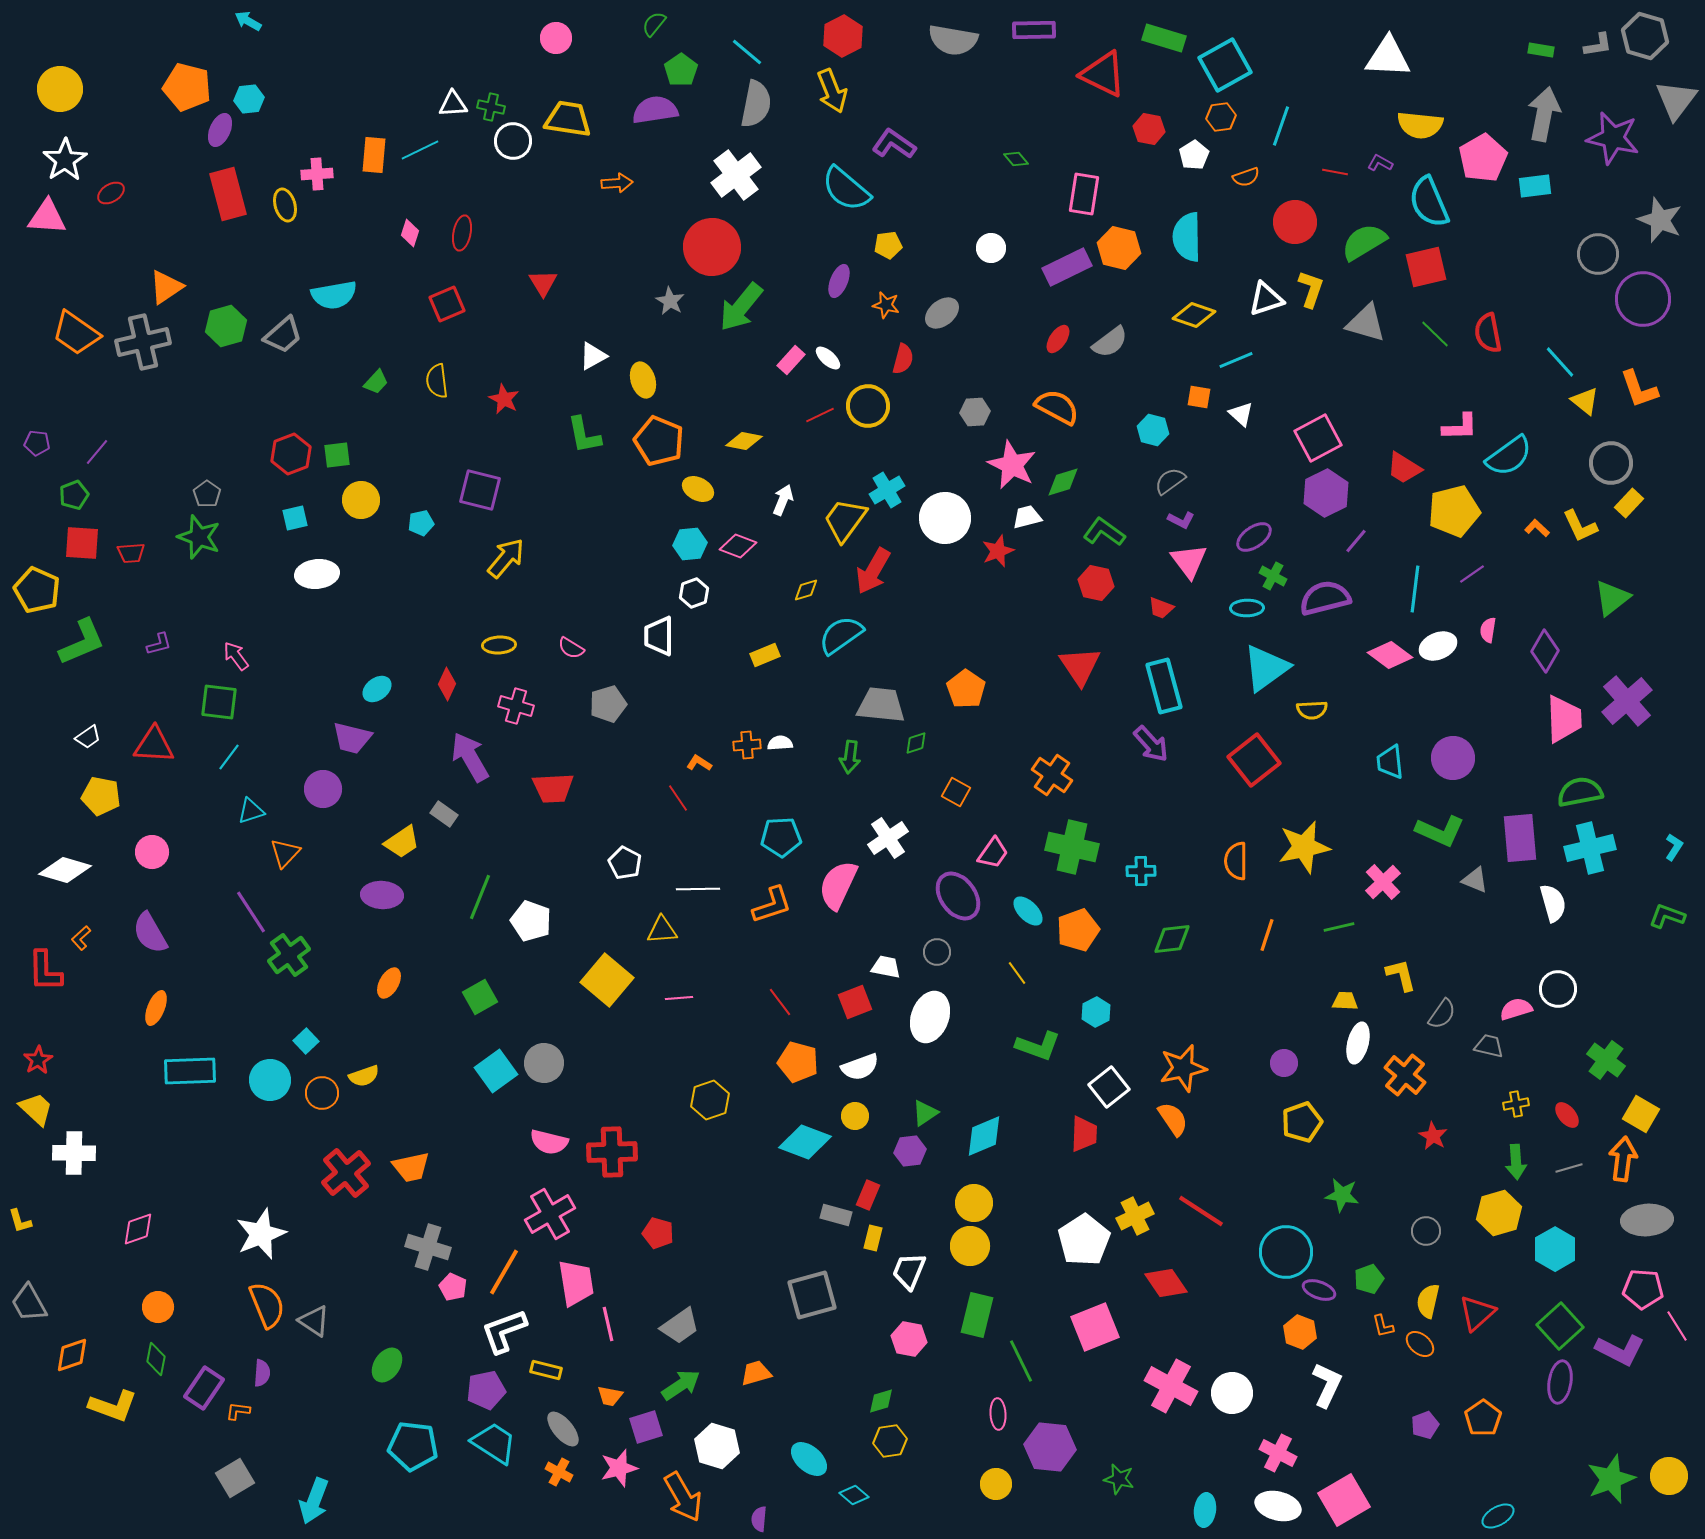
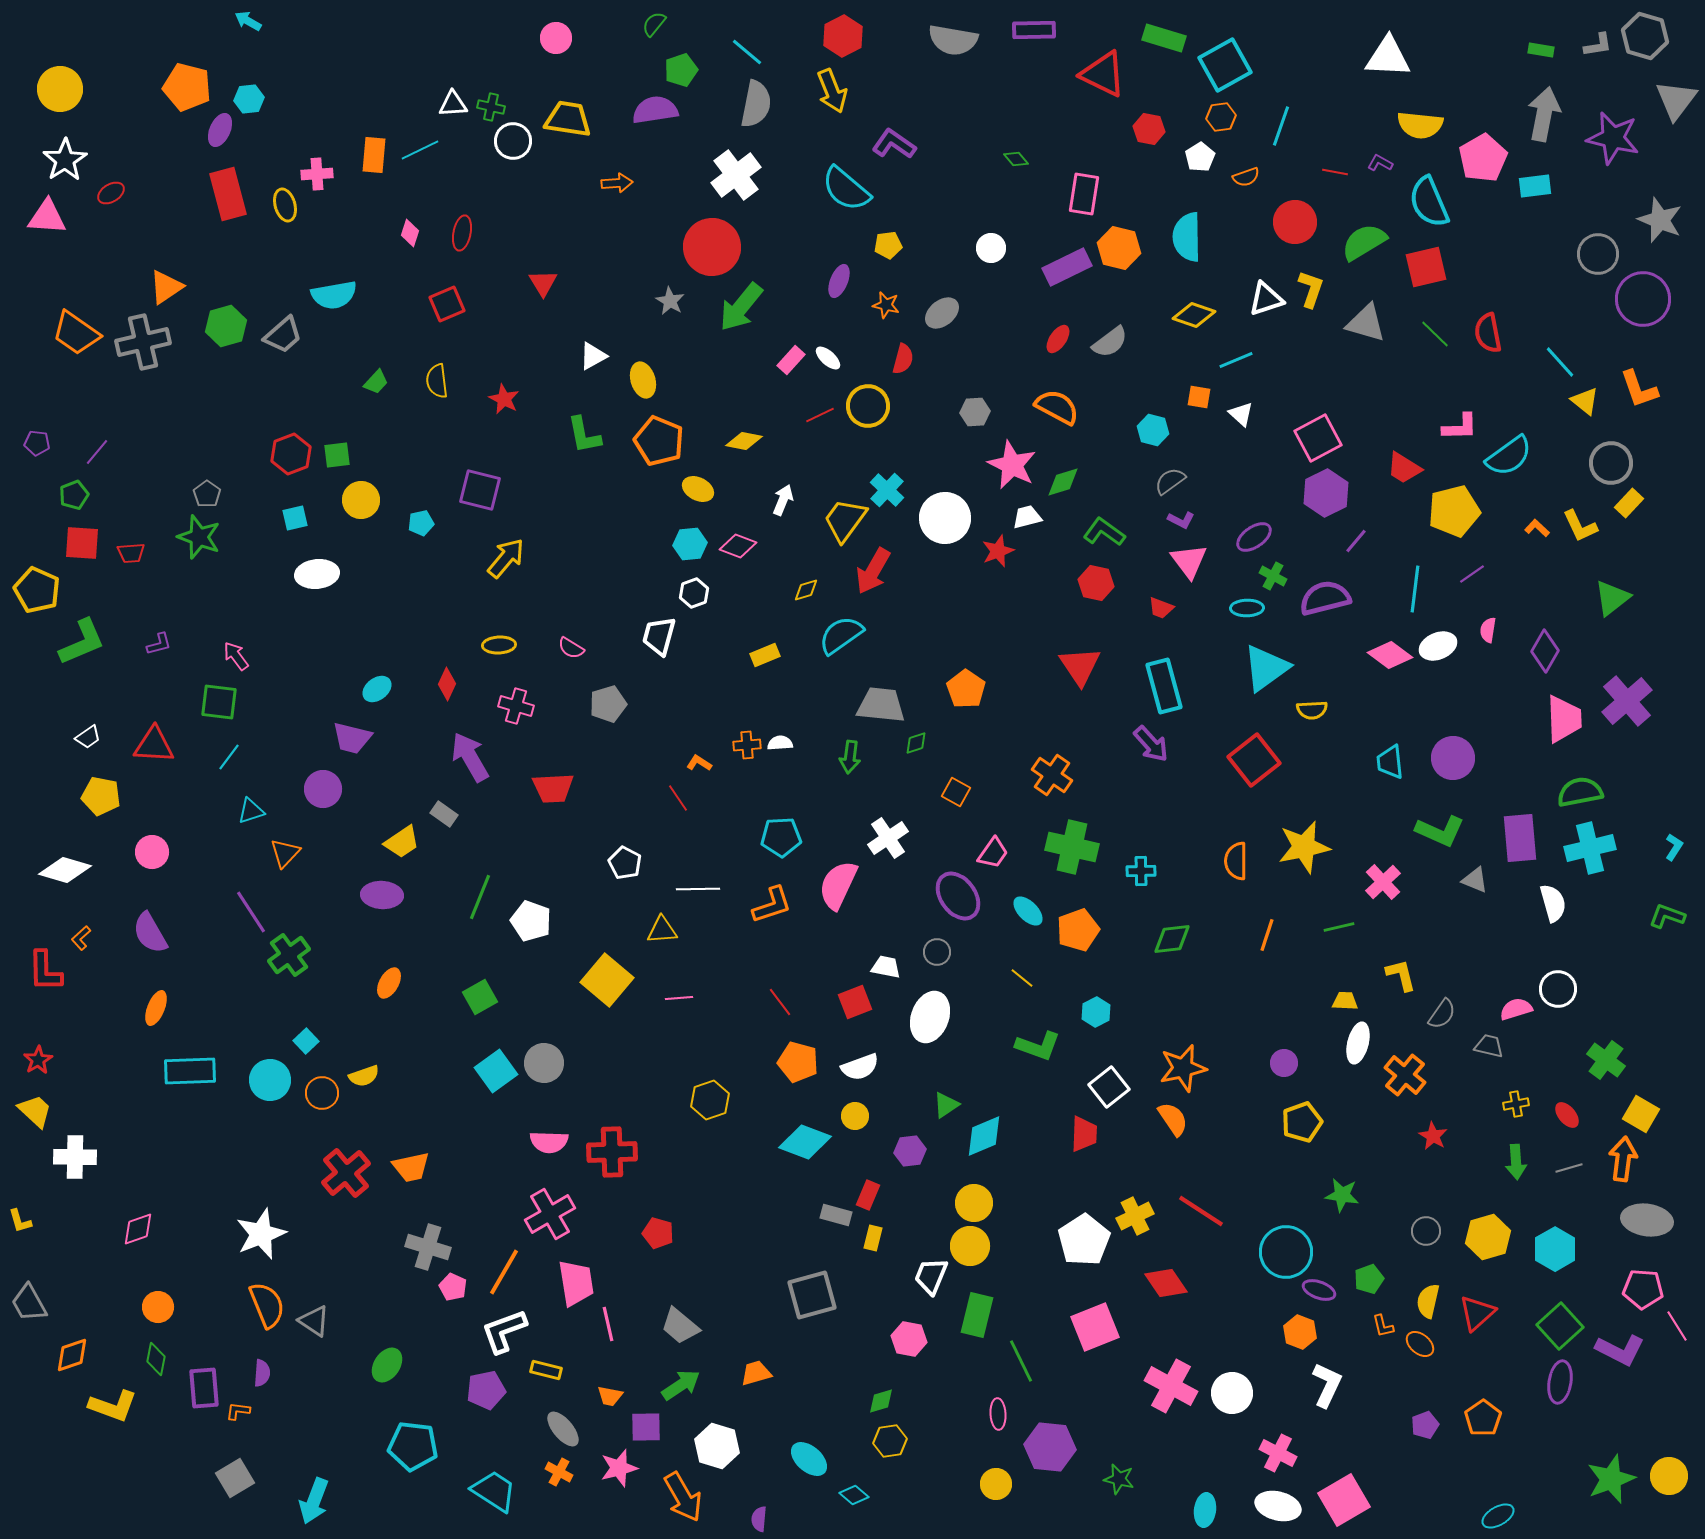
green pentagon at (681, 70): rotated 16 degrees clockwise
white pentagon at (1194, 155): moved 6 px right, 2 px down
cyan cross at (887, 490): rotated 16 degrees counterclockwise
white trapezoid at (659, 636): rotated 15 degrees clockwise
yellow line at (1017, 973): moved 5 px right, 5 px down; rotated 15 degrees counterclockwise
yellow trapezoid at (36, 1109): moved 1 px left, 2 px down
green triangle at (925, 1113): moved 21 px right, 8 px up
pink semicircle at (549, 1142): rotated 12 degrees counterclockwise
white cross at (74, 1153): moved 1 px right, 4 px down
yellow hexagon at (1499, 1213): moved 11 px left, 24 px down
gray ellipse at (1647, 1220): rotated 12 degrees clockwise
white trapezoid at (909, 1271): moved 22 px right, 5 px down
gray trapezoid at (680, 1326): rotated 75 degrees clockwise
purple rectangle at (204, 1388): rotated 39 degrees counterclockwise
purple square at (646, 1427): rotated 16 degrees clockwise
cyan trapezoid at (494, 1443): moved 48 px down
